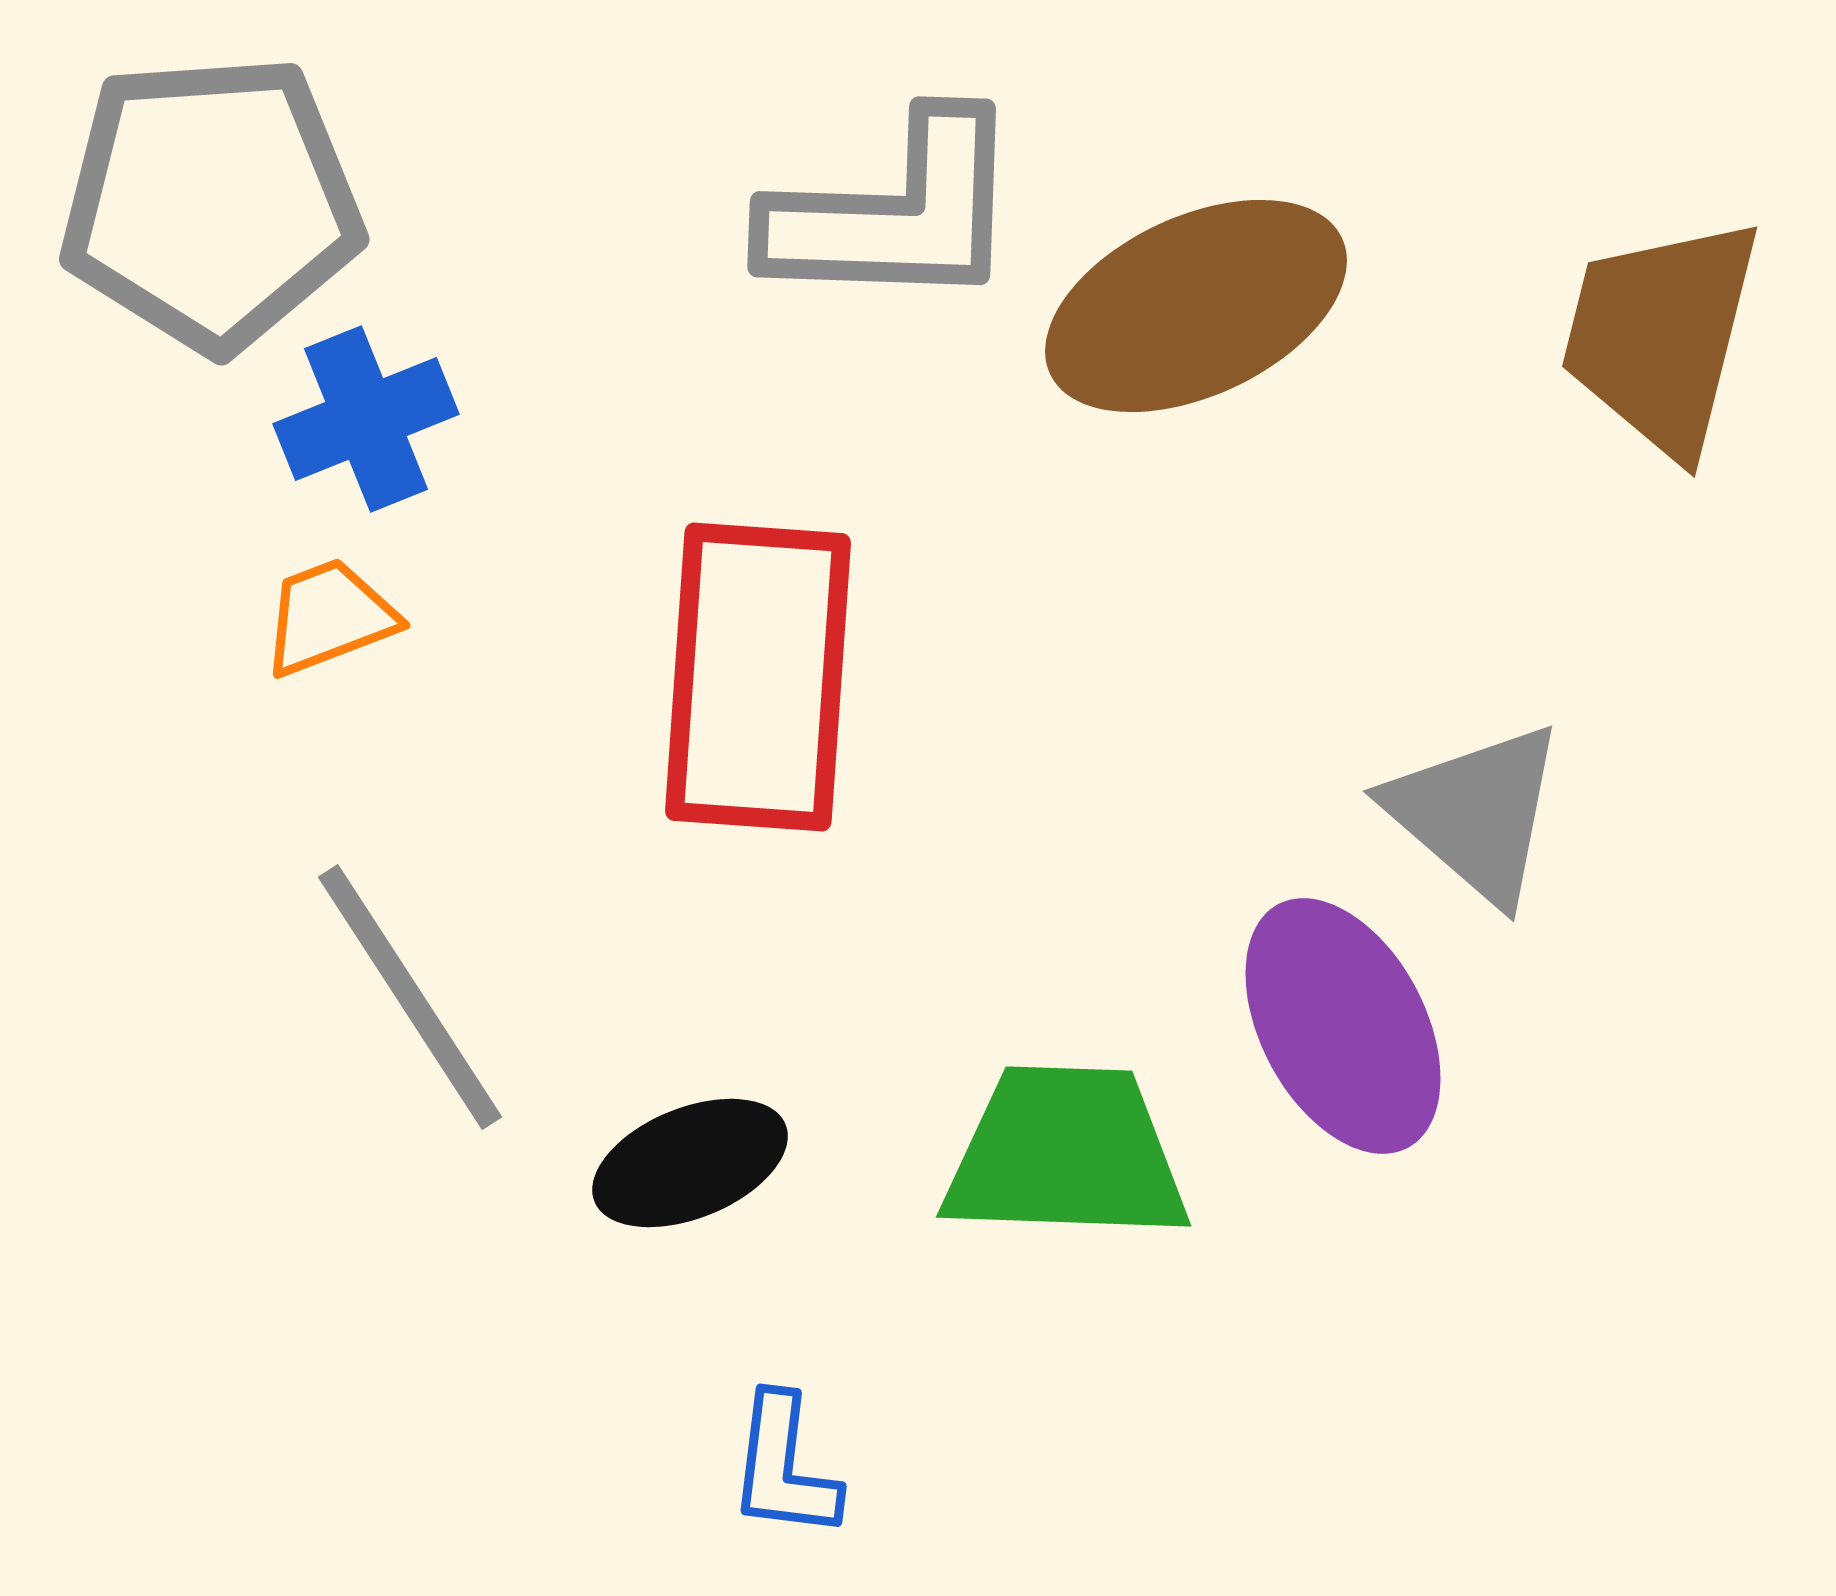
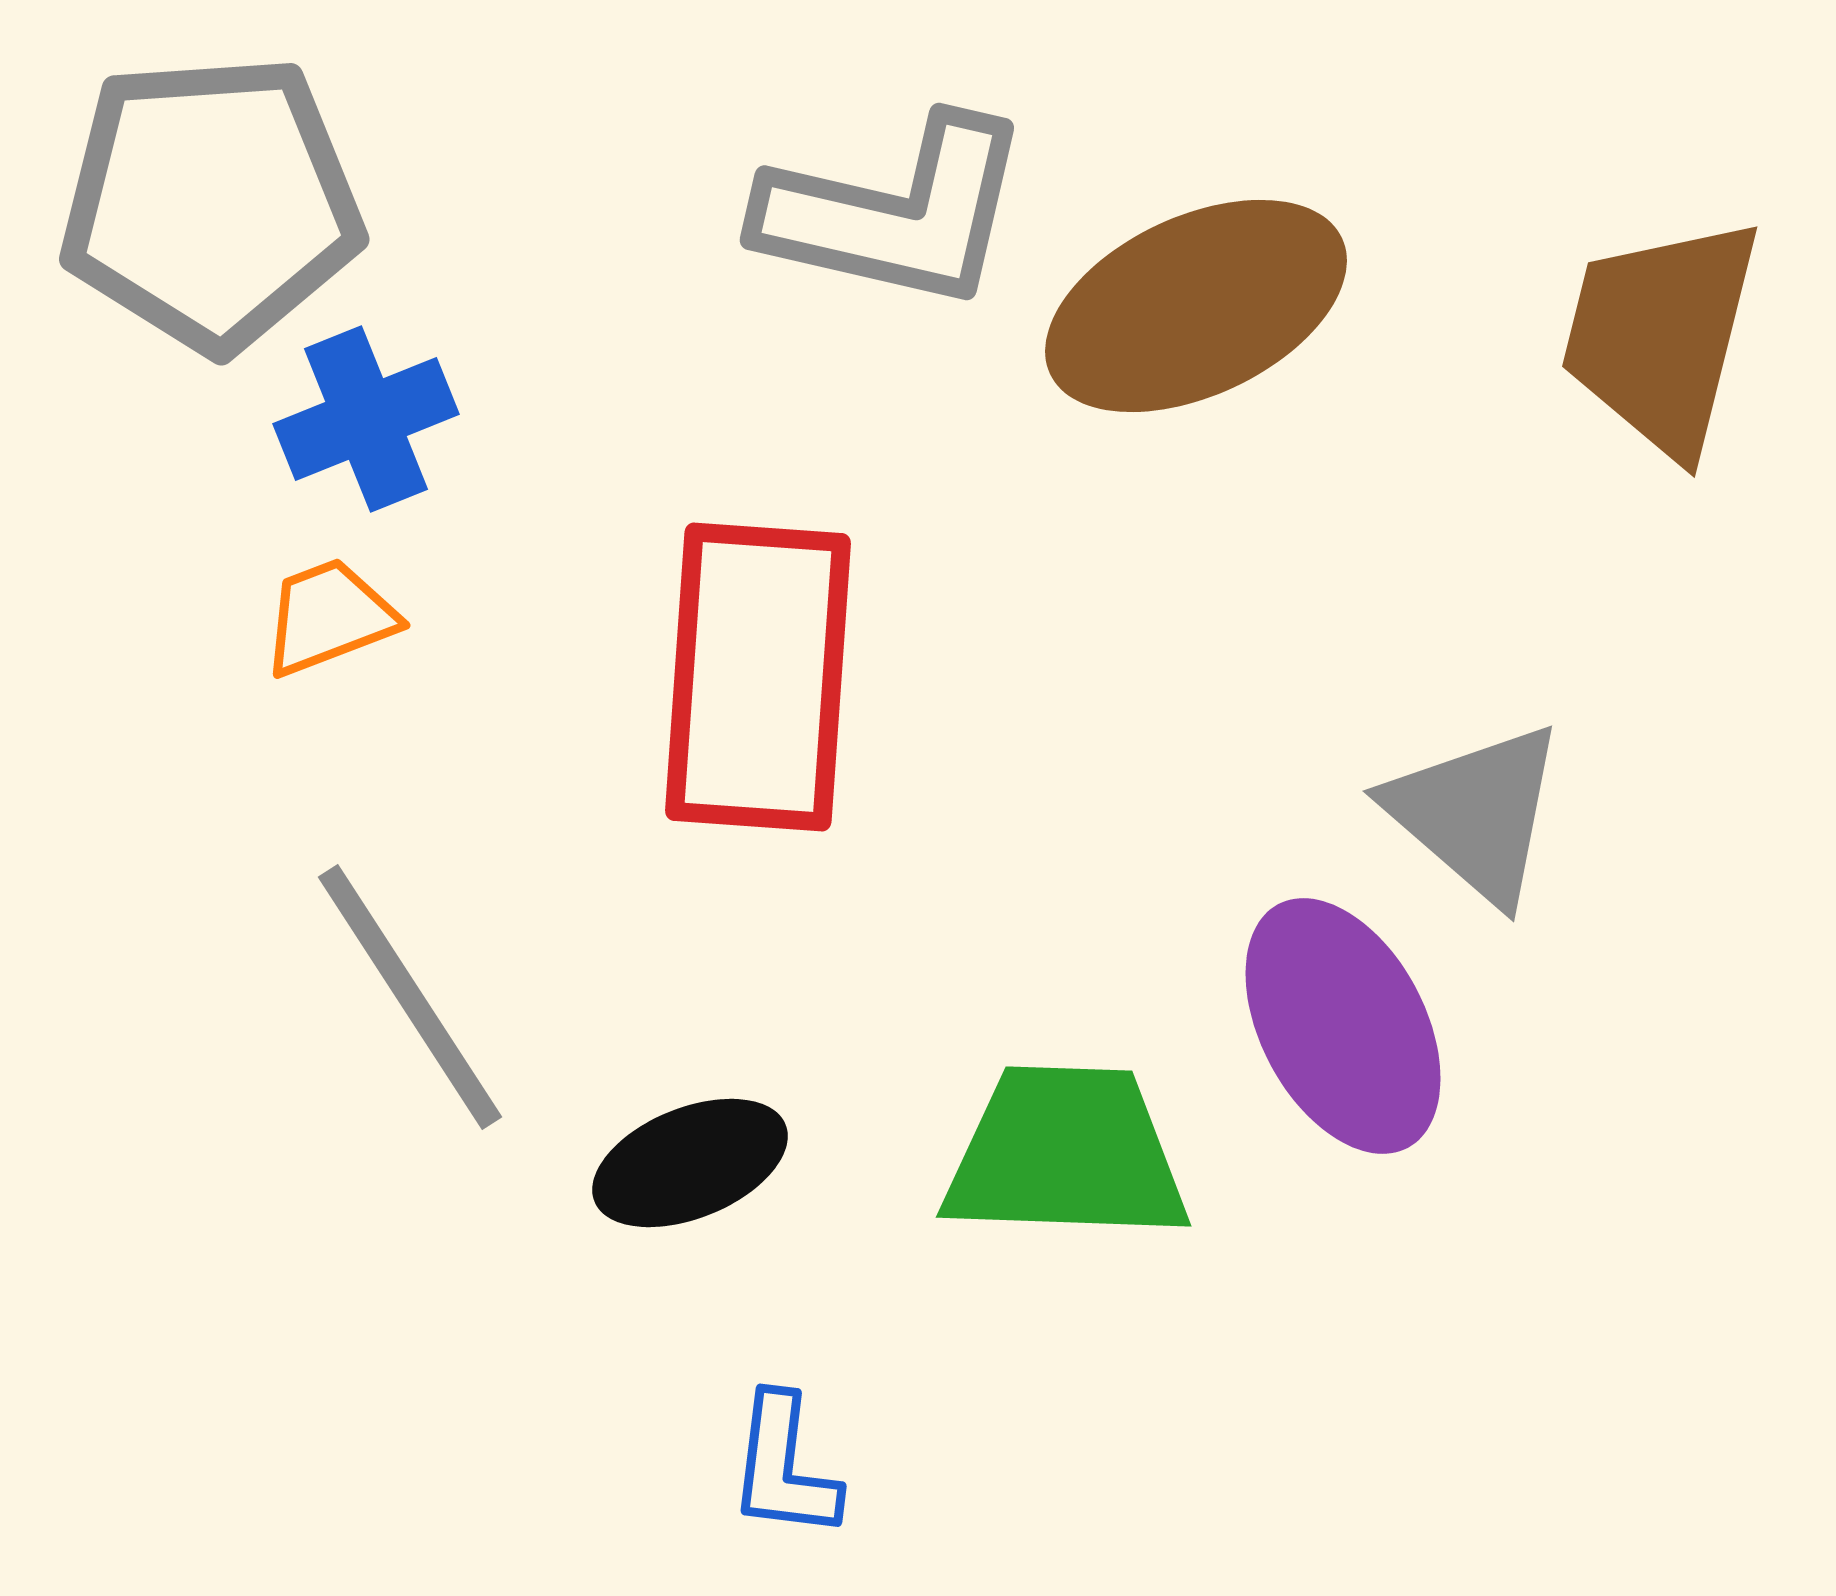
gray L-shape: rotated 11 degrees clockwise
